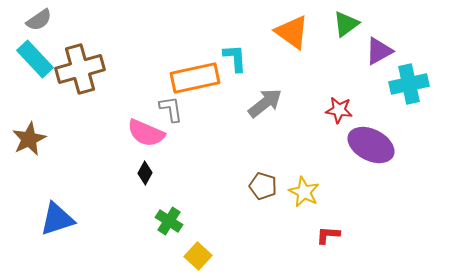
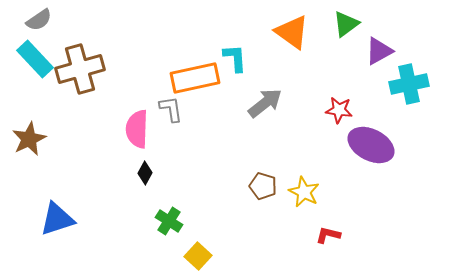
pink semicircle: moved 9 px left, 4 px up; rotated 69 degrees clockwise
red L-shape: rotated 10 degrees clockwise
